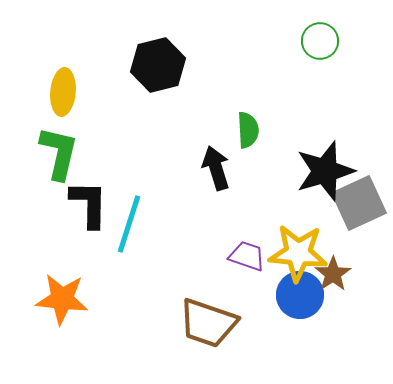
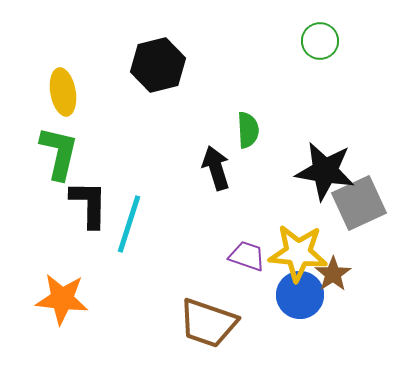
yellow ellipse: rotated 15 degrees counterclockwise
black star: rotated 26 degrees clockwise
